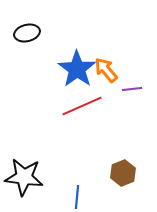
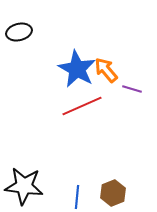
black ellipse: moved 8 px left, 1 px up
blue star: rotated 6 degrees counterclockwise
purple line: rotated 24 degrees clockwise
brown hexagon: moved 10 px left, 20 px down
black star: moved 9 px down
